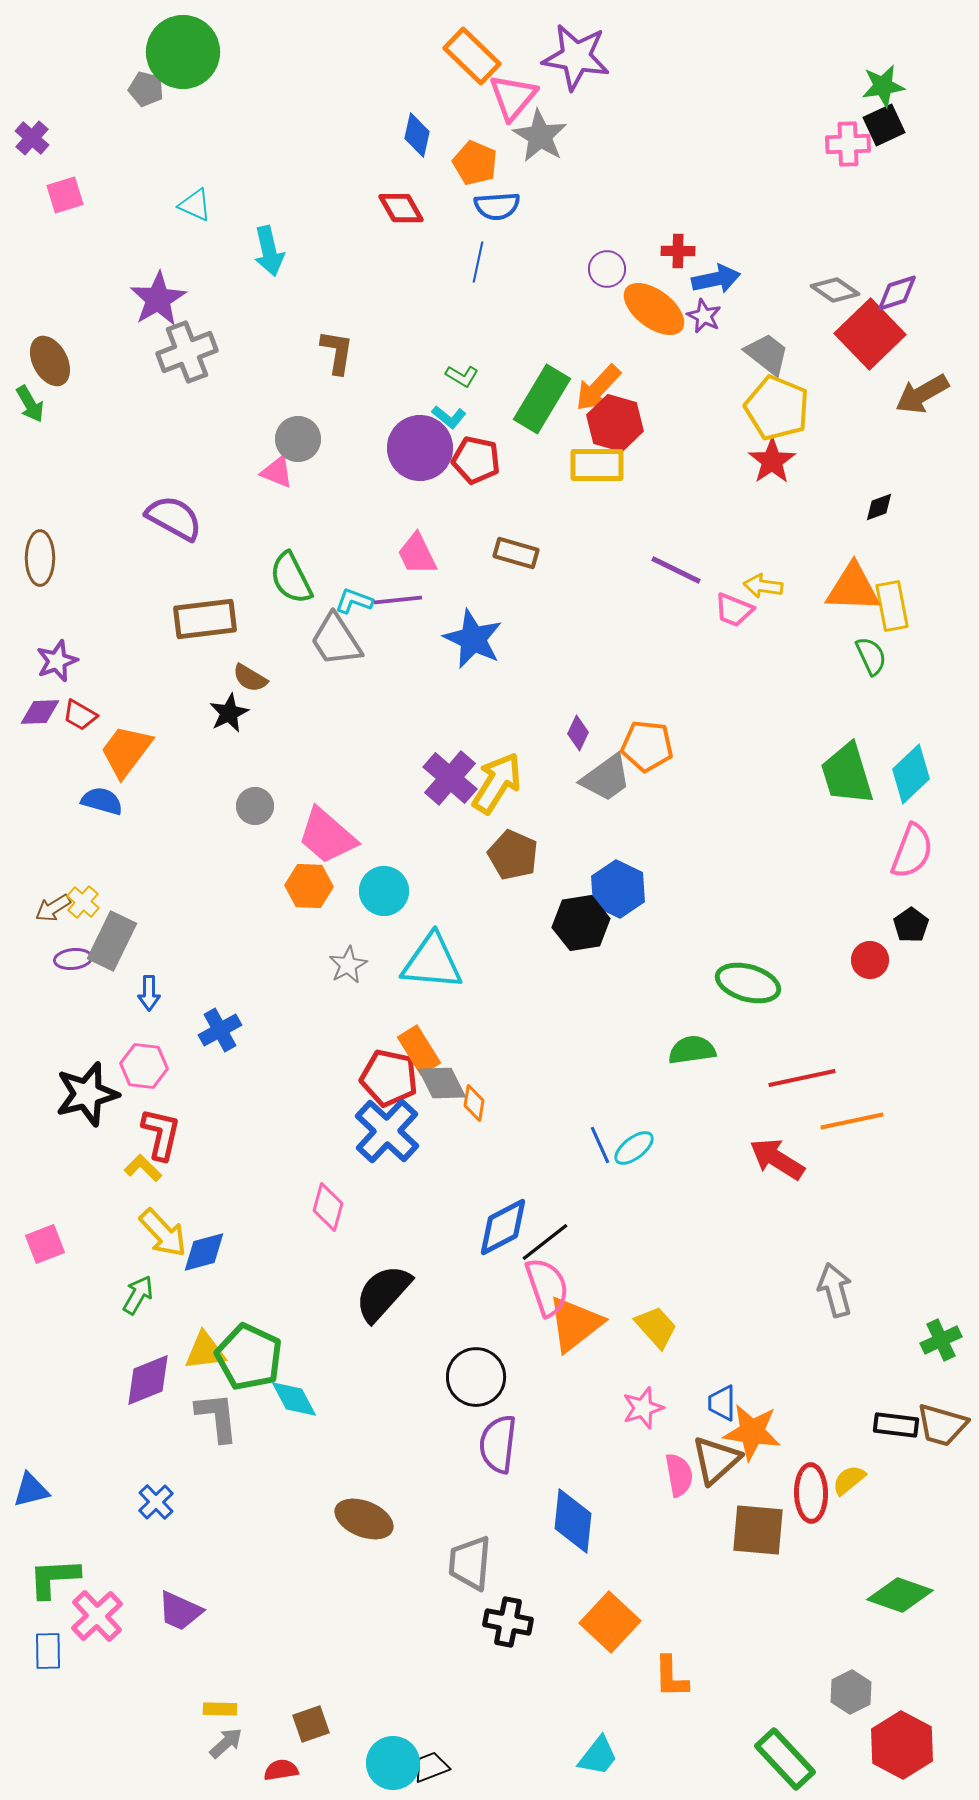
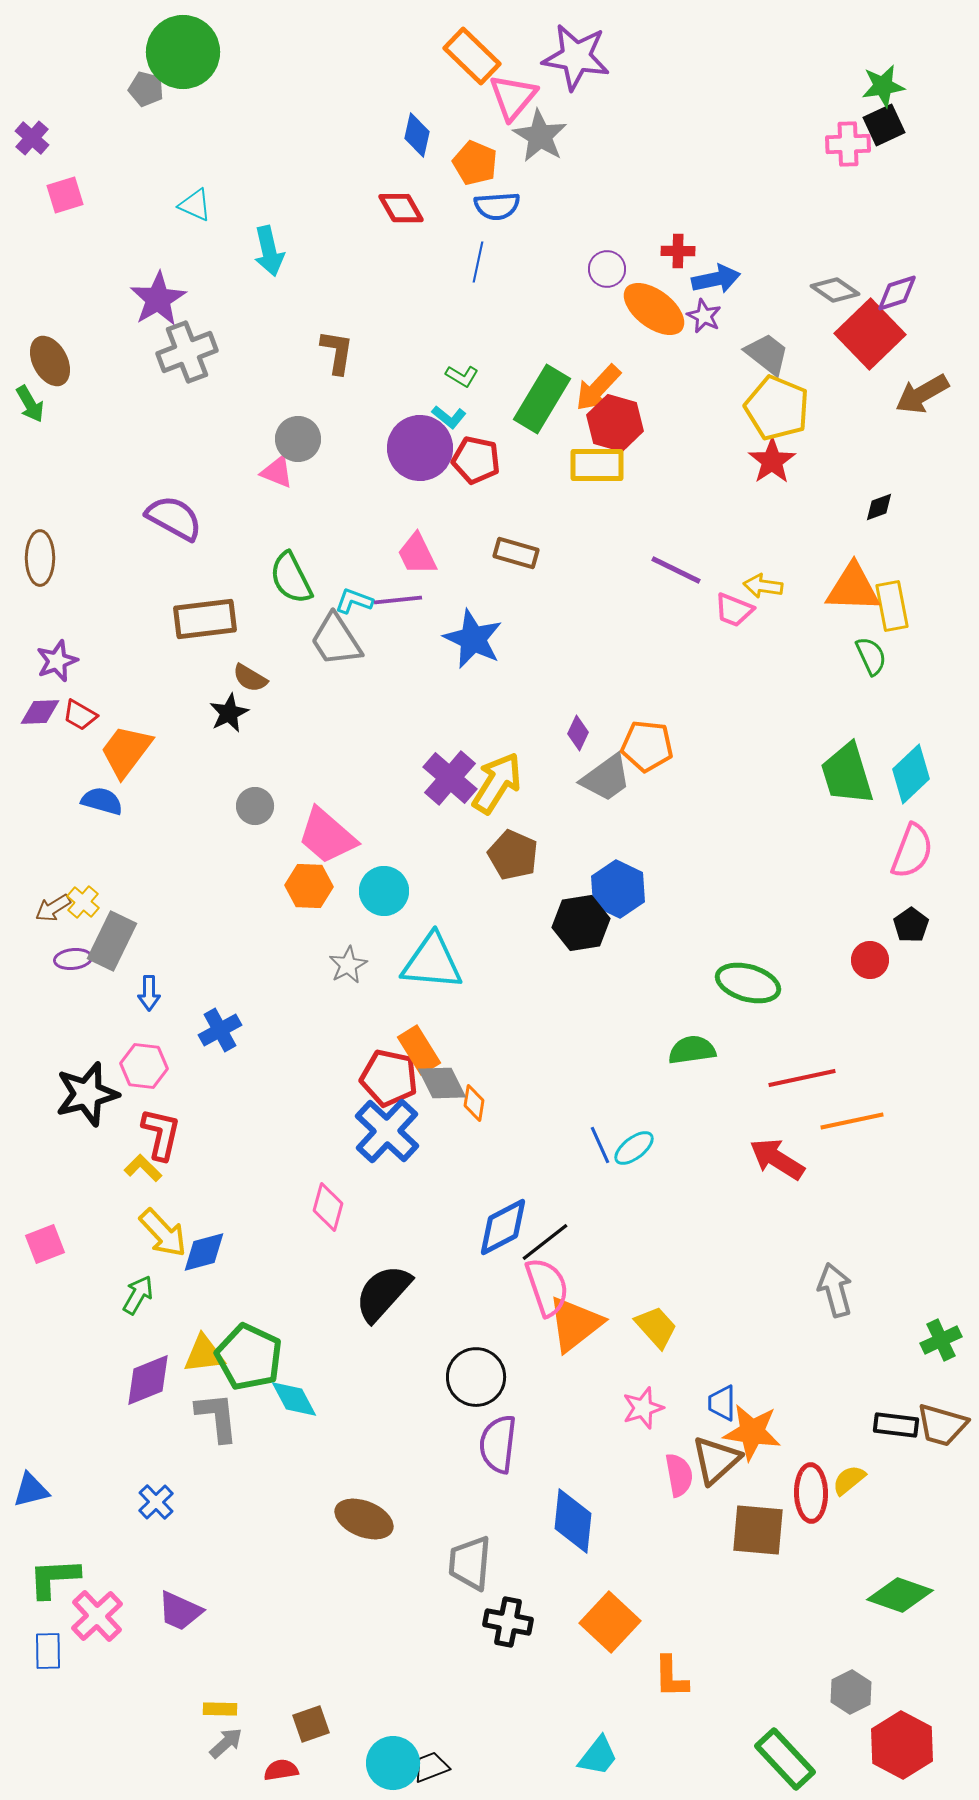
yellow triangle at (205, 1351): moved 1 px left, 3 px down
